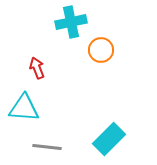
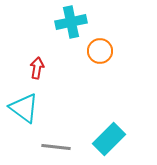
orange circle: moved 1 px left, 1 px down
red arrow: rotated 30 degrees clockwise
cyan triangle: rotated 32 degrees clockwise
gray line: moved 9 px right
